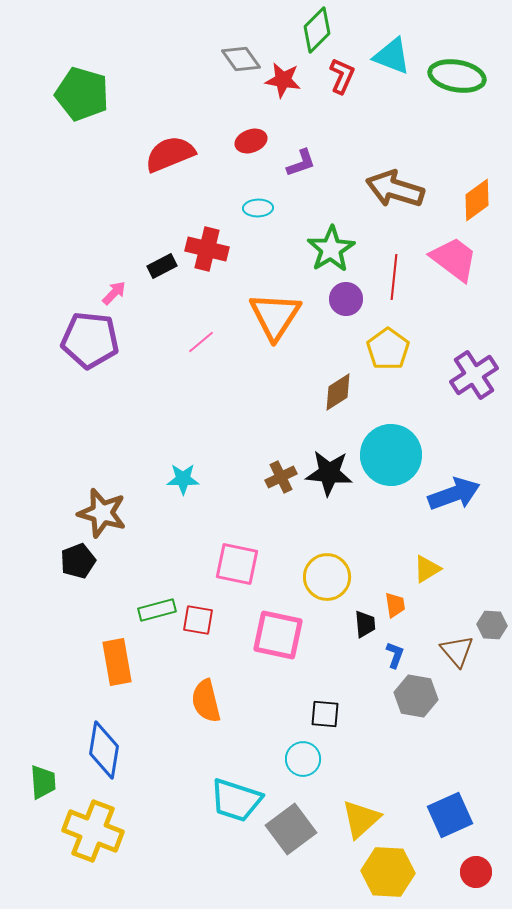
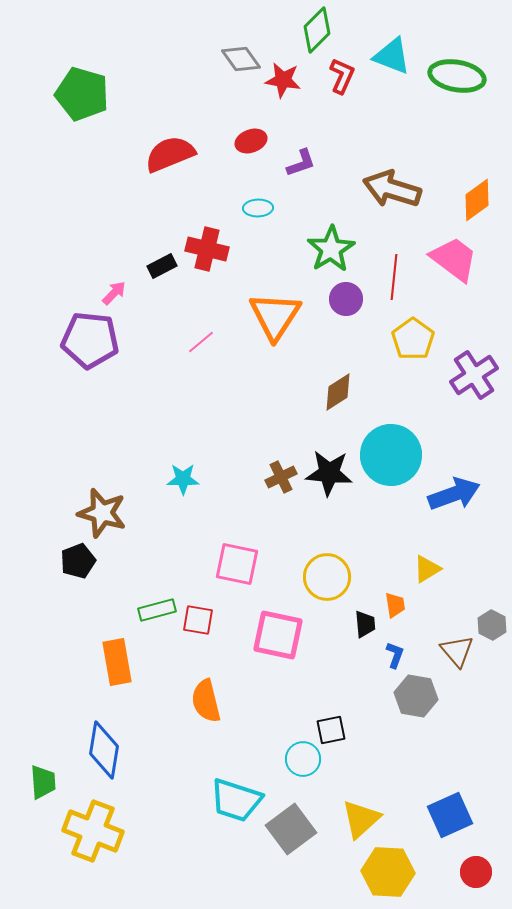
brown arrow at (395, 189): moved 3 px left
yellow pentagon at (388, 349): moved 25 px right, 10 px up
gray hexagon at (492, 625): rotated 24 degrees clockwise
black square at (325, 714): moved 6 px right, 16 px down; rotated 16 degrees counterclockwise
